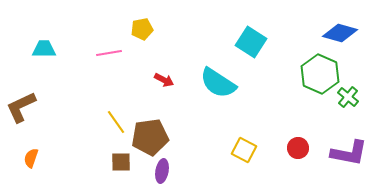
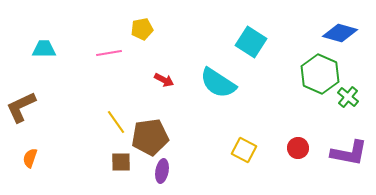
orange semicircle: moved 1 px left
